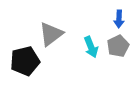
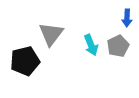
blue arrow: moved 8 px right, 1 px up
gray triangle: rotated 16 degrees counterclockwise
cyan arrow: moved 2 px up
